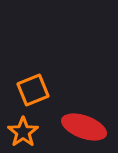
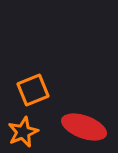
orange star: rotated 12 degrees clockwise
